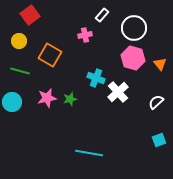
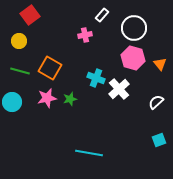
orange square: moved 13 px down
white cross: moved 1 px right, 3 px up
